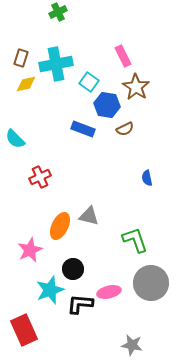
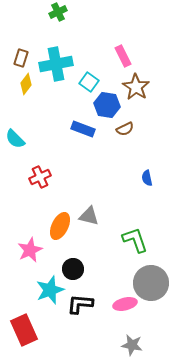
yellow diamond: rotated 40 degrees counterclockwise
pink ellipse: moved 16 px right, 12 px down
